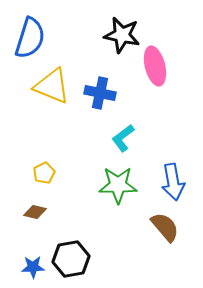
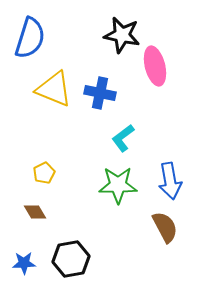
yellow triangle: moved 2 px right, 3 px down
blue arrow: moved 3 px left, 1 px up
brown diamond: rotated 45 degrees clockwise
brown semicircle: rotated 12 degrees clockwise
blue star: moved 9 px left, 4 px up
